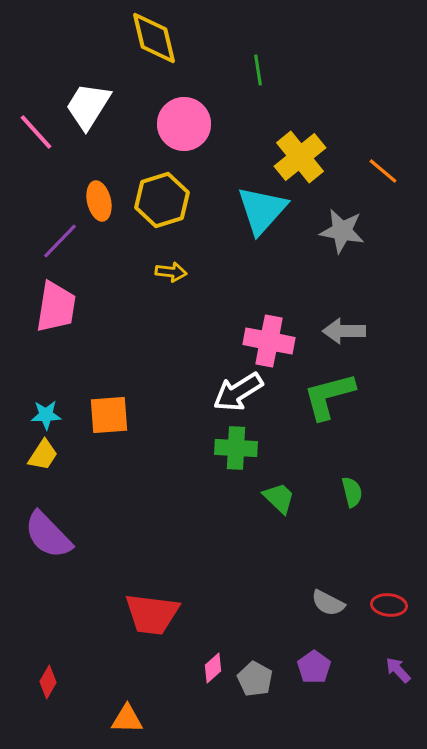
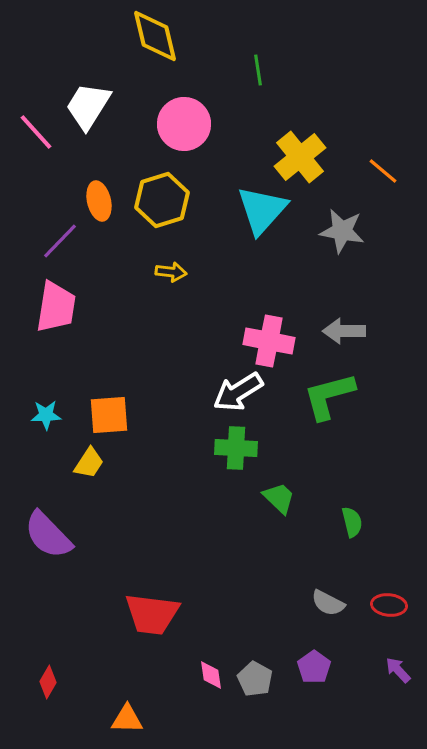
yellow diamond: moved 1 px right, 2 px up
yellow trapezoid: moved 46 px right, 8 px down
green semicircle: moved 30 px down
pink diamond: moved 2 px left, 7 px down; rotated 56 degrees counterclockwise
